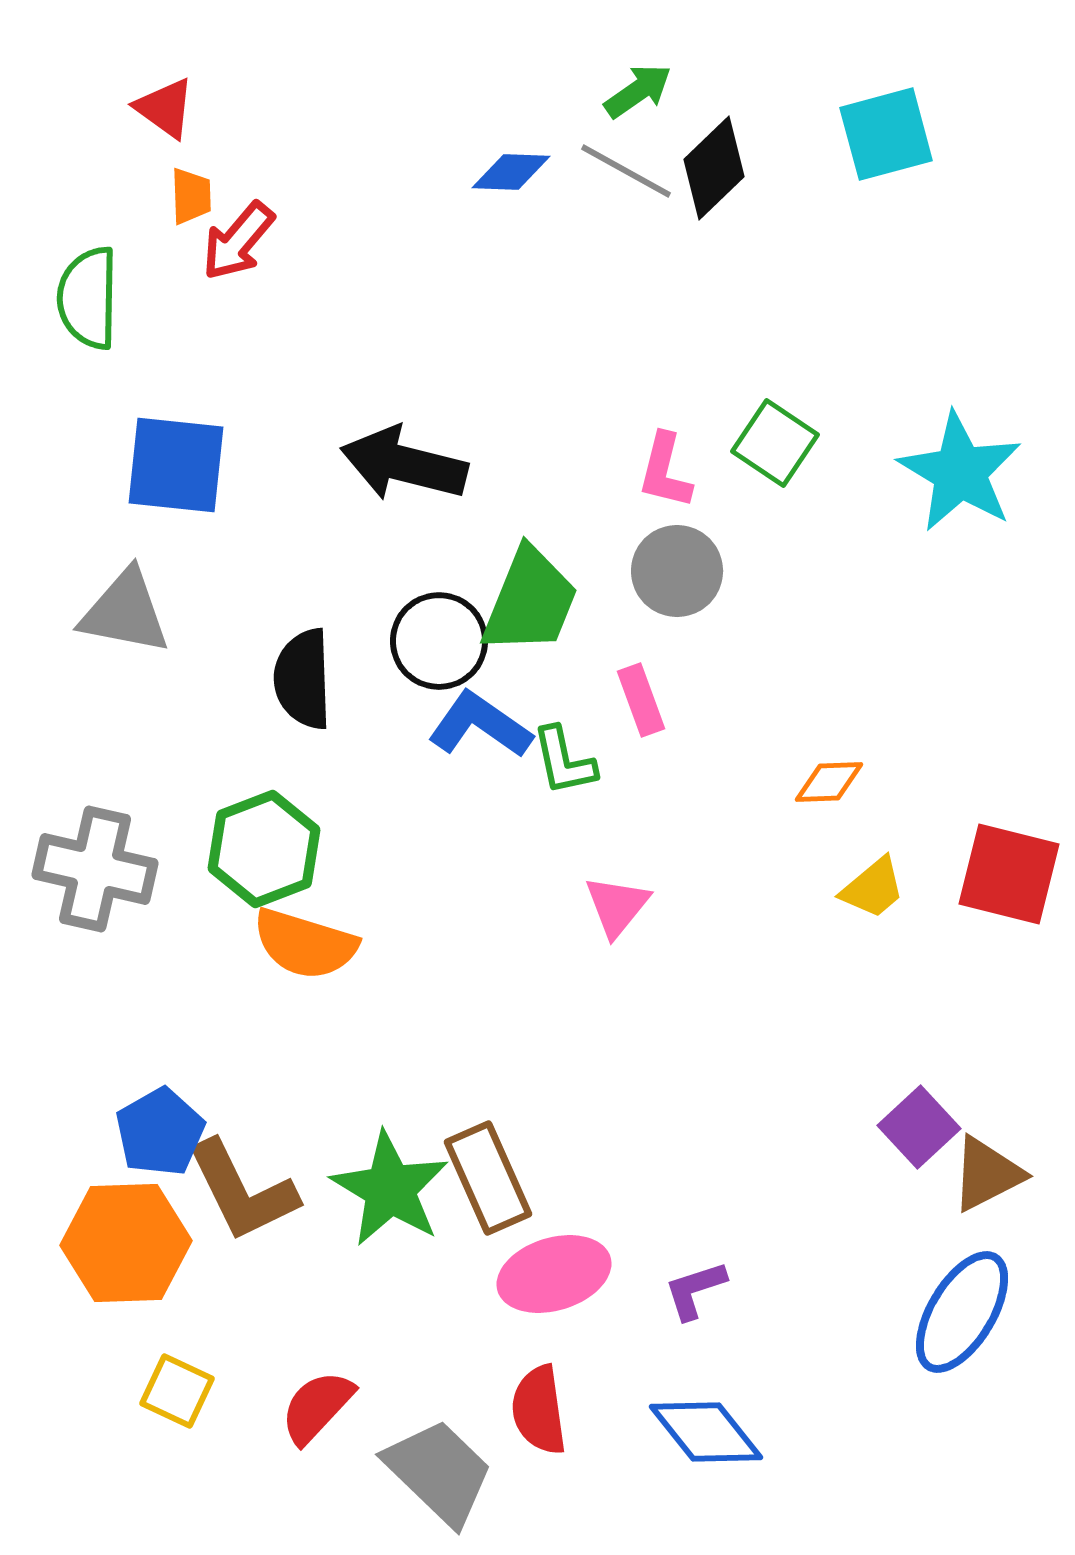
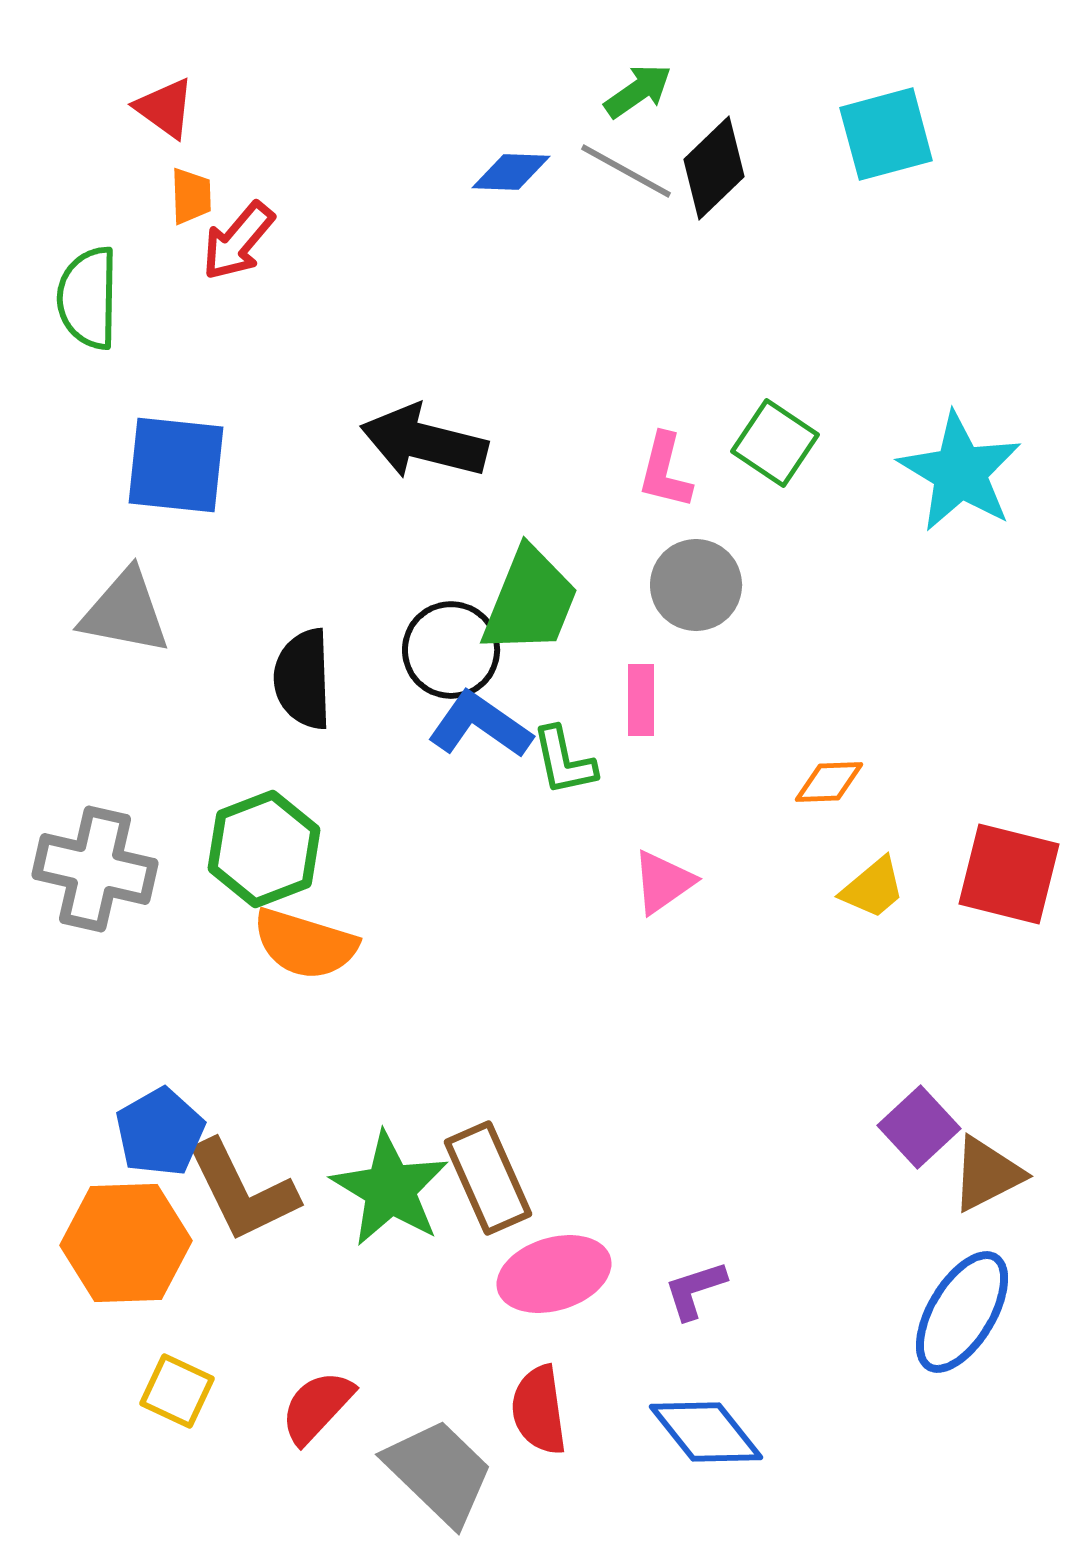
black arrow at (404, 464): moved 20 px right, 22 px up
gray circle at (677, 571): moved 19 px right, 14 px down
black circle at (439, 641): moved 12 px right, 9 px down
pink rectangle at (641, 700): rotated 20 degrees clockwise
pink triangle at (617, 906): moved 46 px right, 24 px up; rotated 16 degrees clockwise
